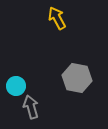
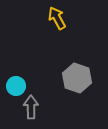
gray hexagon: rotated 8 degrees clockwise
gray arrow: rotated 15 degrees clockwise
